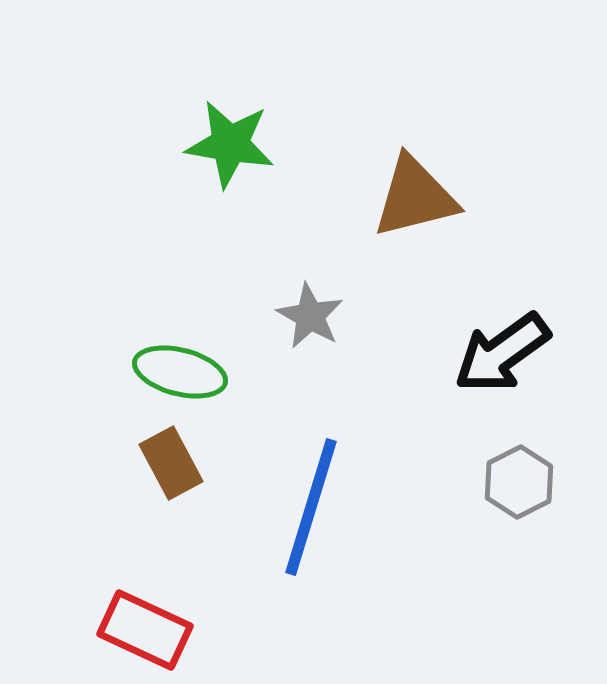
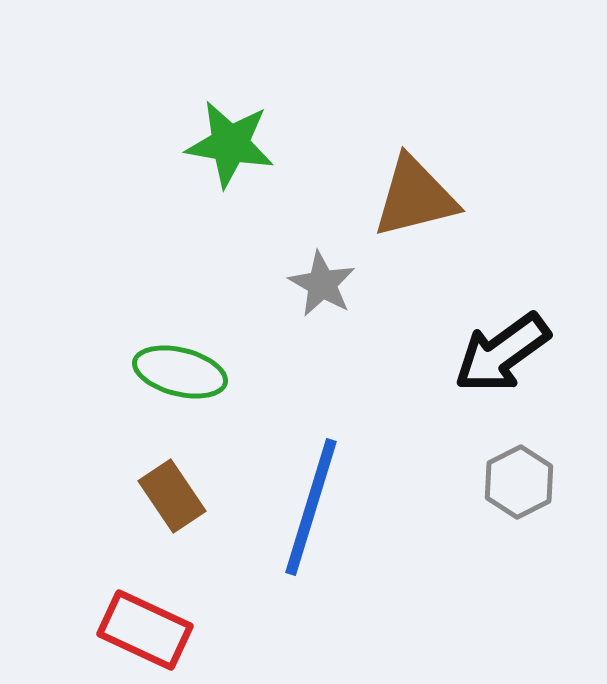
gray star: moved 12 px right, 32 px up
brown rectangle: moved 1 px right, 33 px down; rotated 6 degrees counterclockwise
